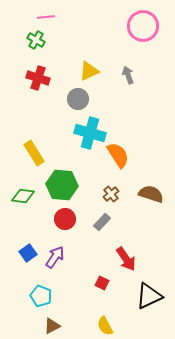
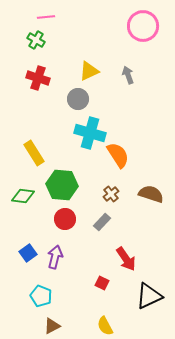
purple arrow: rotated 20 degrees counterclockwise
